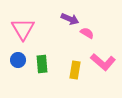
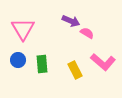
purple arrow: moved 1 px right, 2 px down
yellow rectangle: rotated 36 degrees counterclockwise
